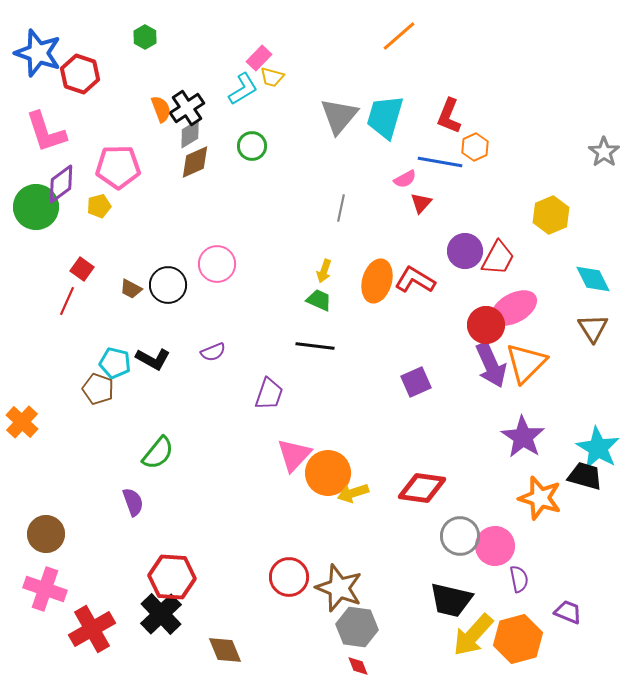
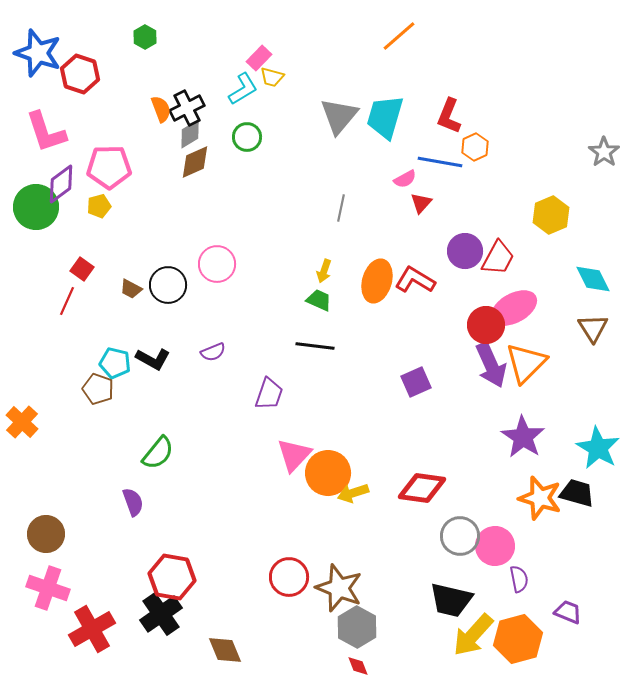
black cross at (187, 108): rotated 8 degrees clockwise
green circle at (252, 146): moved 5 px left, 9 px up
pink pentagon at (118, 167): moved 9 px left
black trapezoid at (585, 476): moved 8 px left, 17 px down
red hexagon at (172, 577): rotated 6 degrees clockwise
pink cross at (45, 589): moved 3 px right, 1 px up
black cross at (161, 614): rotated 9 degrees clockwise
gray hexagon at (357, 627): rotated 21 degrees clockwise
